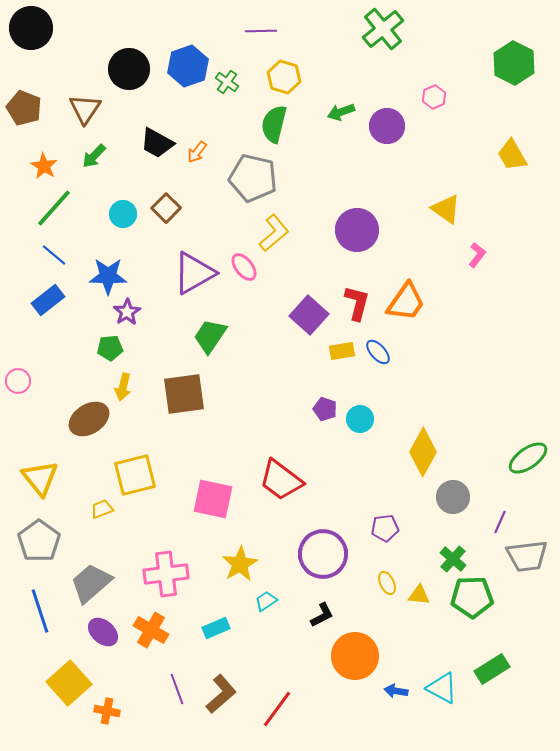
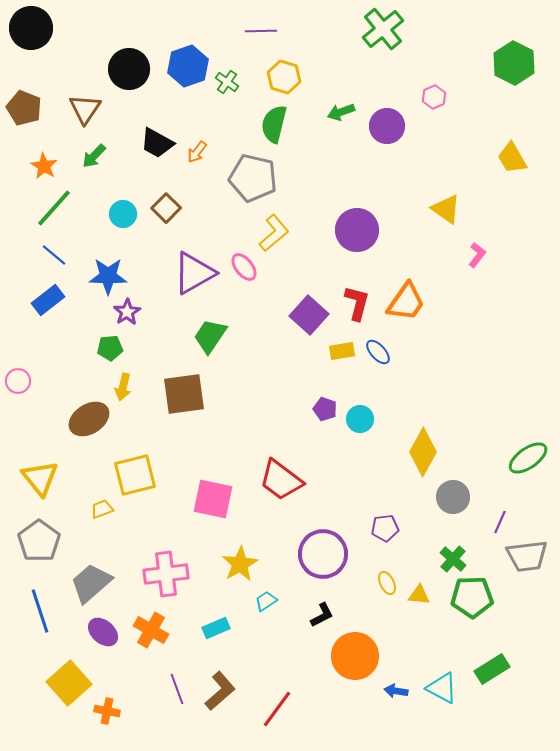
yellow trapezoid at (512, 155): moved 3 px down
brown L-shape at (221, 694): moved 1 px left, 3 px up
